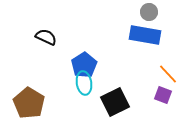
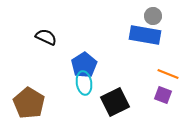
gray circle: moved 4 px right, 4 px down
orange line: rotated 25 degrees counterclockwise
